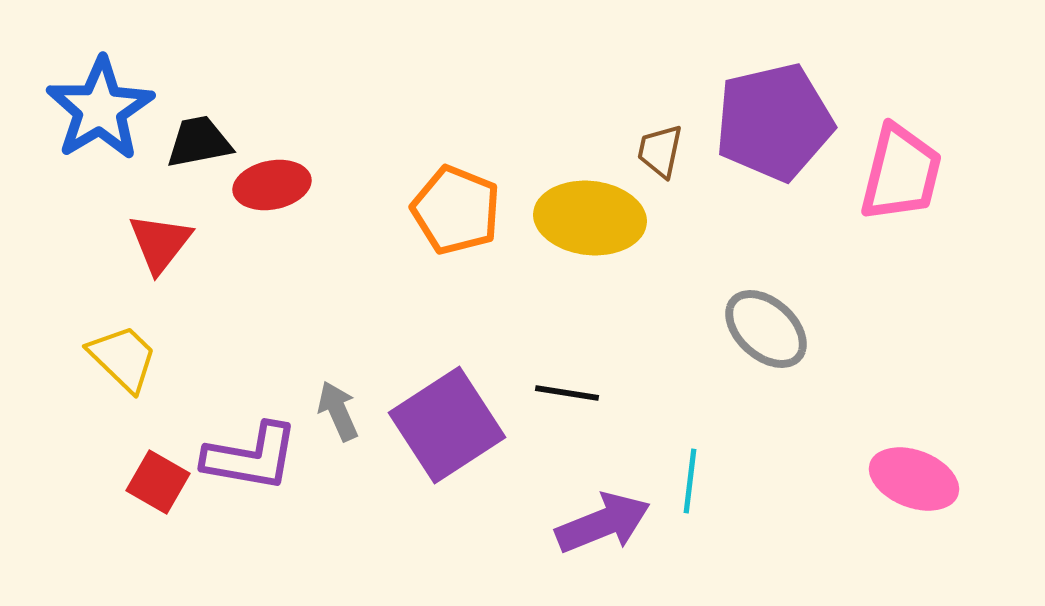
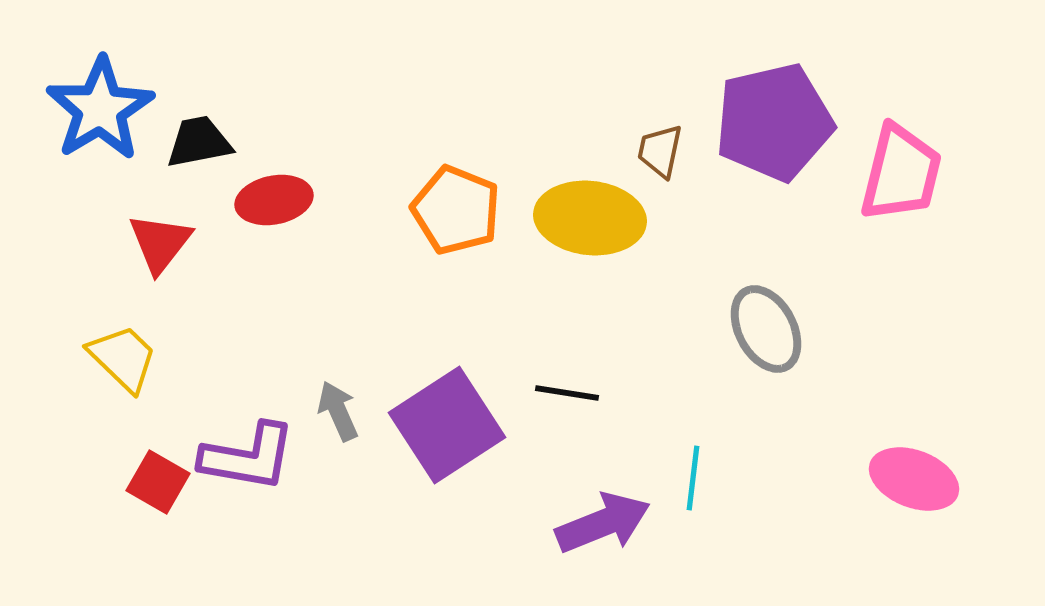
red ellipse: moved 2 px right, 15 px down
gray ellipse: rotated 20 degrees clockwise
purple L-shape: moved 3 px left
cyan line: moved 3 px right, 3 px up
